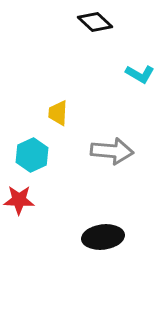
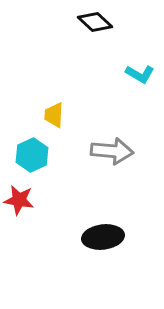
yellow trapezoid: moved 4 px left, 2 px down
red star: rotated 8 degrees clockwise
